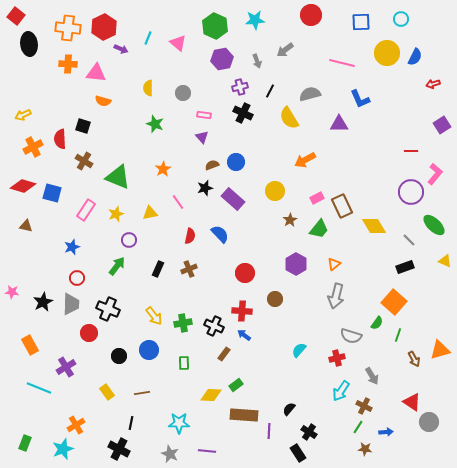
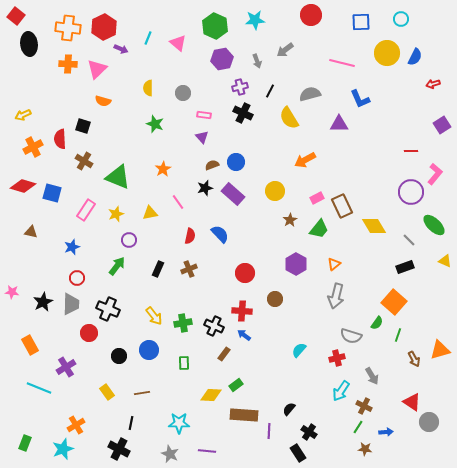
pink triangle at (96, 73): moved 1 px right, 4 px up; rotated 50 degrees counterclockwise
purple rectangle at (233, 199): moved 5 px up
brown triangle at (26, 226): moved 5 px right, 6 px down
